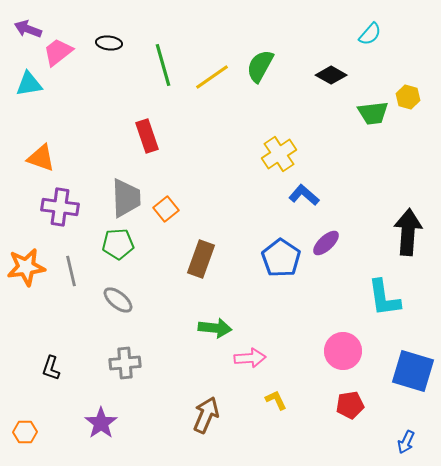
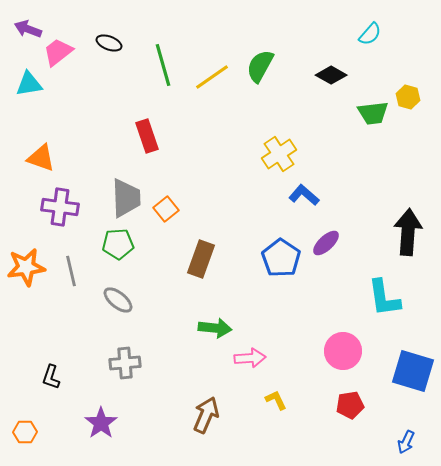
black ellipse: rotated 15 degrees clockwise
black L-shape: moved 9 px down
